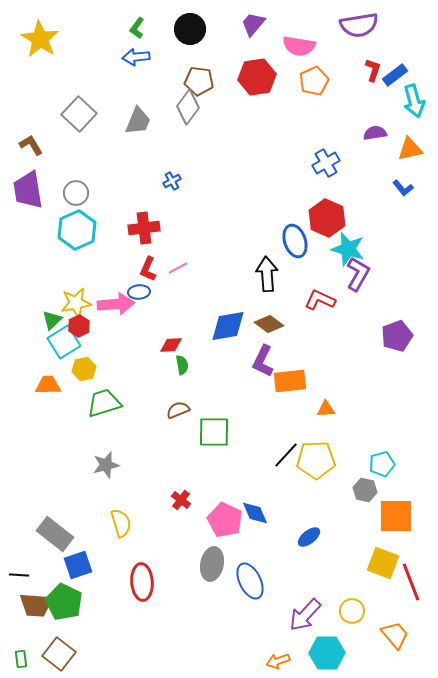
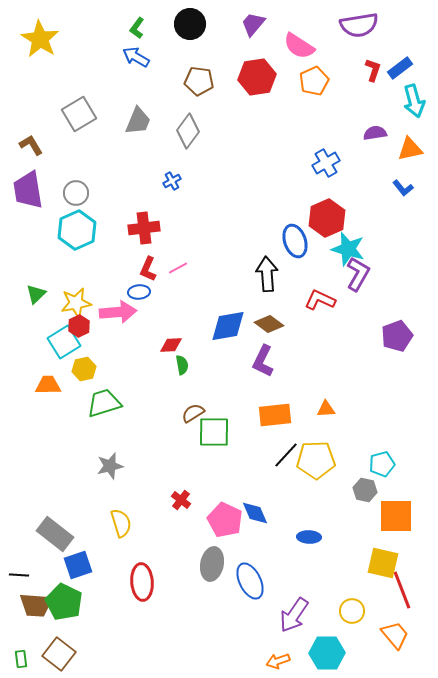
black circle at (190, 29): moved 5 px up
pink semicircle at (299, 46): rotated 24 degrees clockwise
blue arrow at (136, 57): rotated 36 degrees clockwise
blue rectangle at (395, 75): moved 5 px right, 7 px up
gray diamond at (188, 107): moved 24 px down
gray square at (79, 114): rotated 16 degrees clockwise
red hexagon at (327, 218): rotated 12 degrees clockwise
pink arrow at (116, 304): moved 2 px right, 8 px down
green triangle at (52, 320): moved 16 px left, 26 px up
orange rectangle at (290, 381): moved 15 px left, 34 px down
brown semicircle at (178, 410): moved 15 px right, 3 px down; rotated 10 degrees counterclockwise
gray star at (106, 465): moved 4 px right, 1 px down
blue ellipse at (309, 537): rotated 40 degrees clockwise
yellow square at (383, 563): rotated 8 degrees counterclockwise
red line at (411, 582): moved 9 px left, 8 px down
purple arrow at (305, 615): moved 11 px left; rotated 9 degrees counterclockwise
